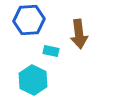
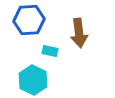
brown arrow: moved 1 px up
cyan rectangle: moved 1 px left
